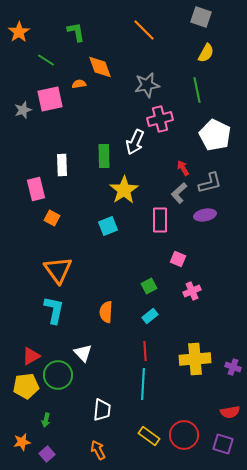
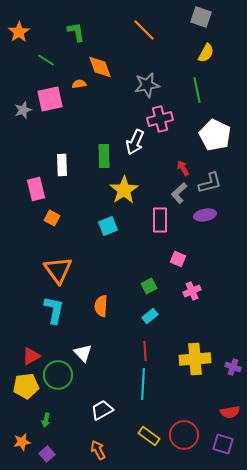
orange semicircle at (106, 312): moved 5 px left, 6 px up
white trapezoid at (102, 410): rotated 125 degrees counterclockwise
